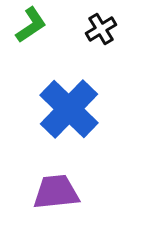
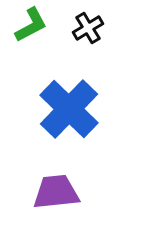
green L-shape: rotated 6 degrees clockwise
black cross: moved 13 px left, 1 px up
